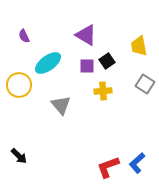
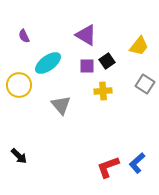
yellow trapezoid: rotated 130 degrees counterclockwise
